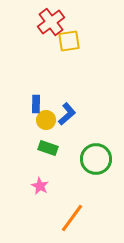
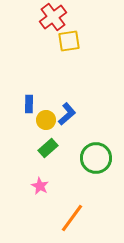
red cross: moved 2 px right, 5 px up
blue rectangle: moved 7 px left
green rectangle: rotated 60 degrees counterclockwise
green circle: moved 1 px up
